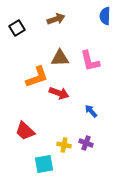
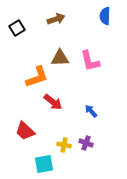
red arrow: moved 6 px left, 9 px down; rotated 18 degrees clockwise
